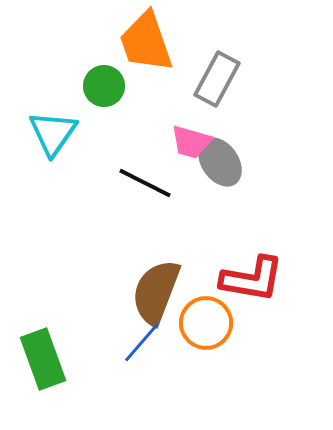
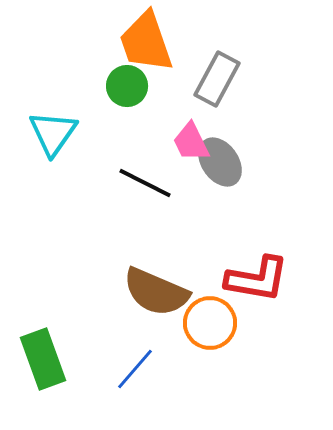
green circle: moved 23 px right
pink trapezoid: rotated 48 degrees clockwise
red L-shape: moved 5 px right
brown semicircle: rotated 88 degrees counterclockwise
orange circle: moved 4 px right
blue line: moved 7 px left, 27 px down
